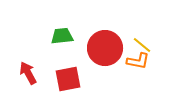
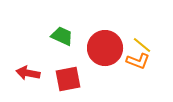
green trapezoid: rotated 30 degrees clockwise
orange L-shape: rotated 10 degrees clockwise
red arrow: rotated 50 degrees counterclockwise
